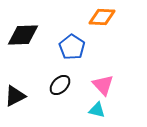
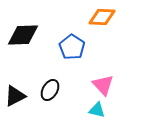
black ellipse: moved 10 px left, 5 px down; rotated 15 degrees counterclockwise
